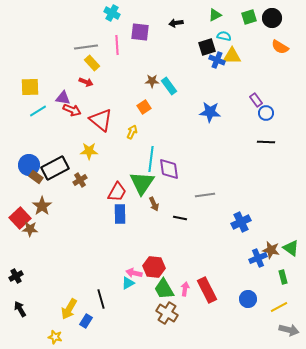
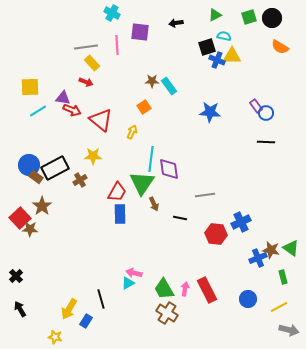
purple rectangle at (256, 100): moved 6 px down
yellow star at (89, 151): moved 4 px right, 5 px down
red hexagon at (154, 267): moved 62 px right, 33 px up
black cross at (16, 276): rotated 16 degrees counterclockwise
